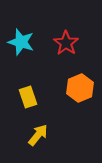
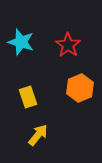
red star: moved 2 px right, 2 px down
